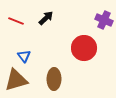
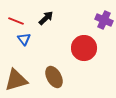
blue triangle: moved 17 px up
brown ellipse: moved 2 px up; rotated 30 degrees counterclockwise
